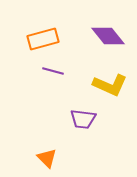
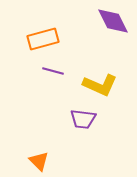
purple diamond: moved 5 px right, 15 px up; rotated 12 degrees clockwise
yellow L-shape: moved 10 px left
orange triangle: moved 8 px left, 3 px down
